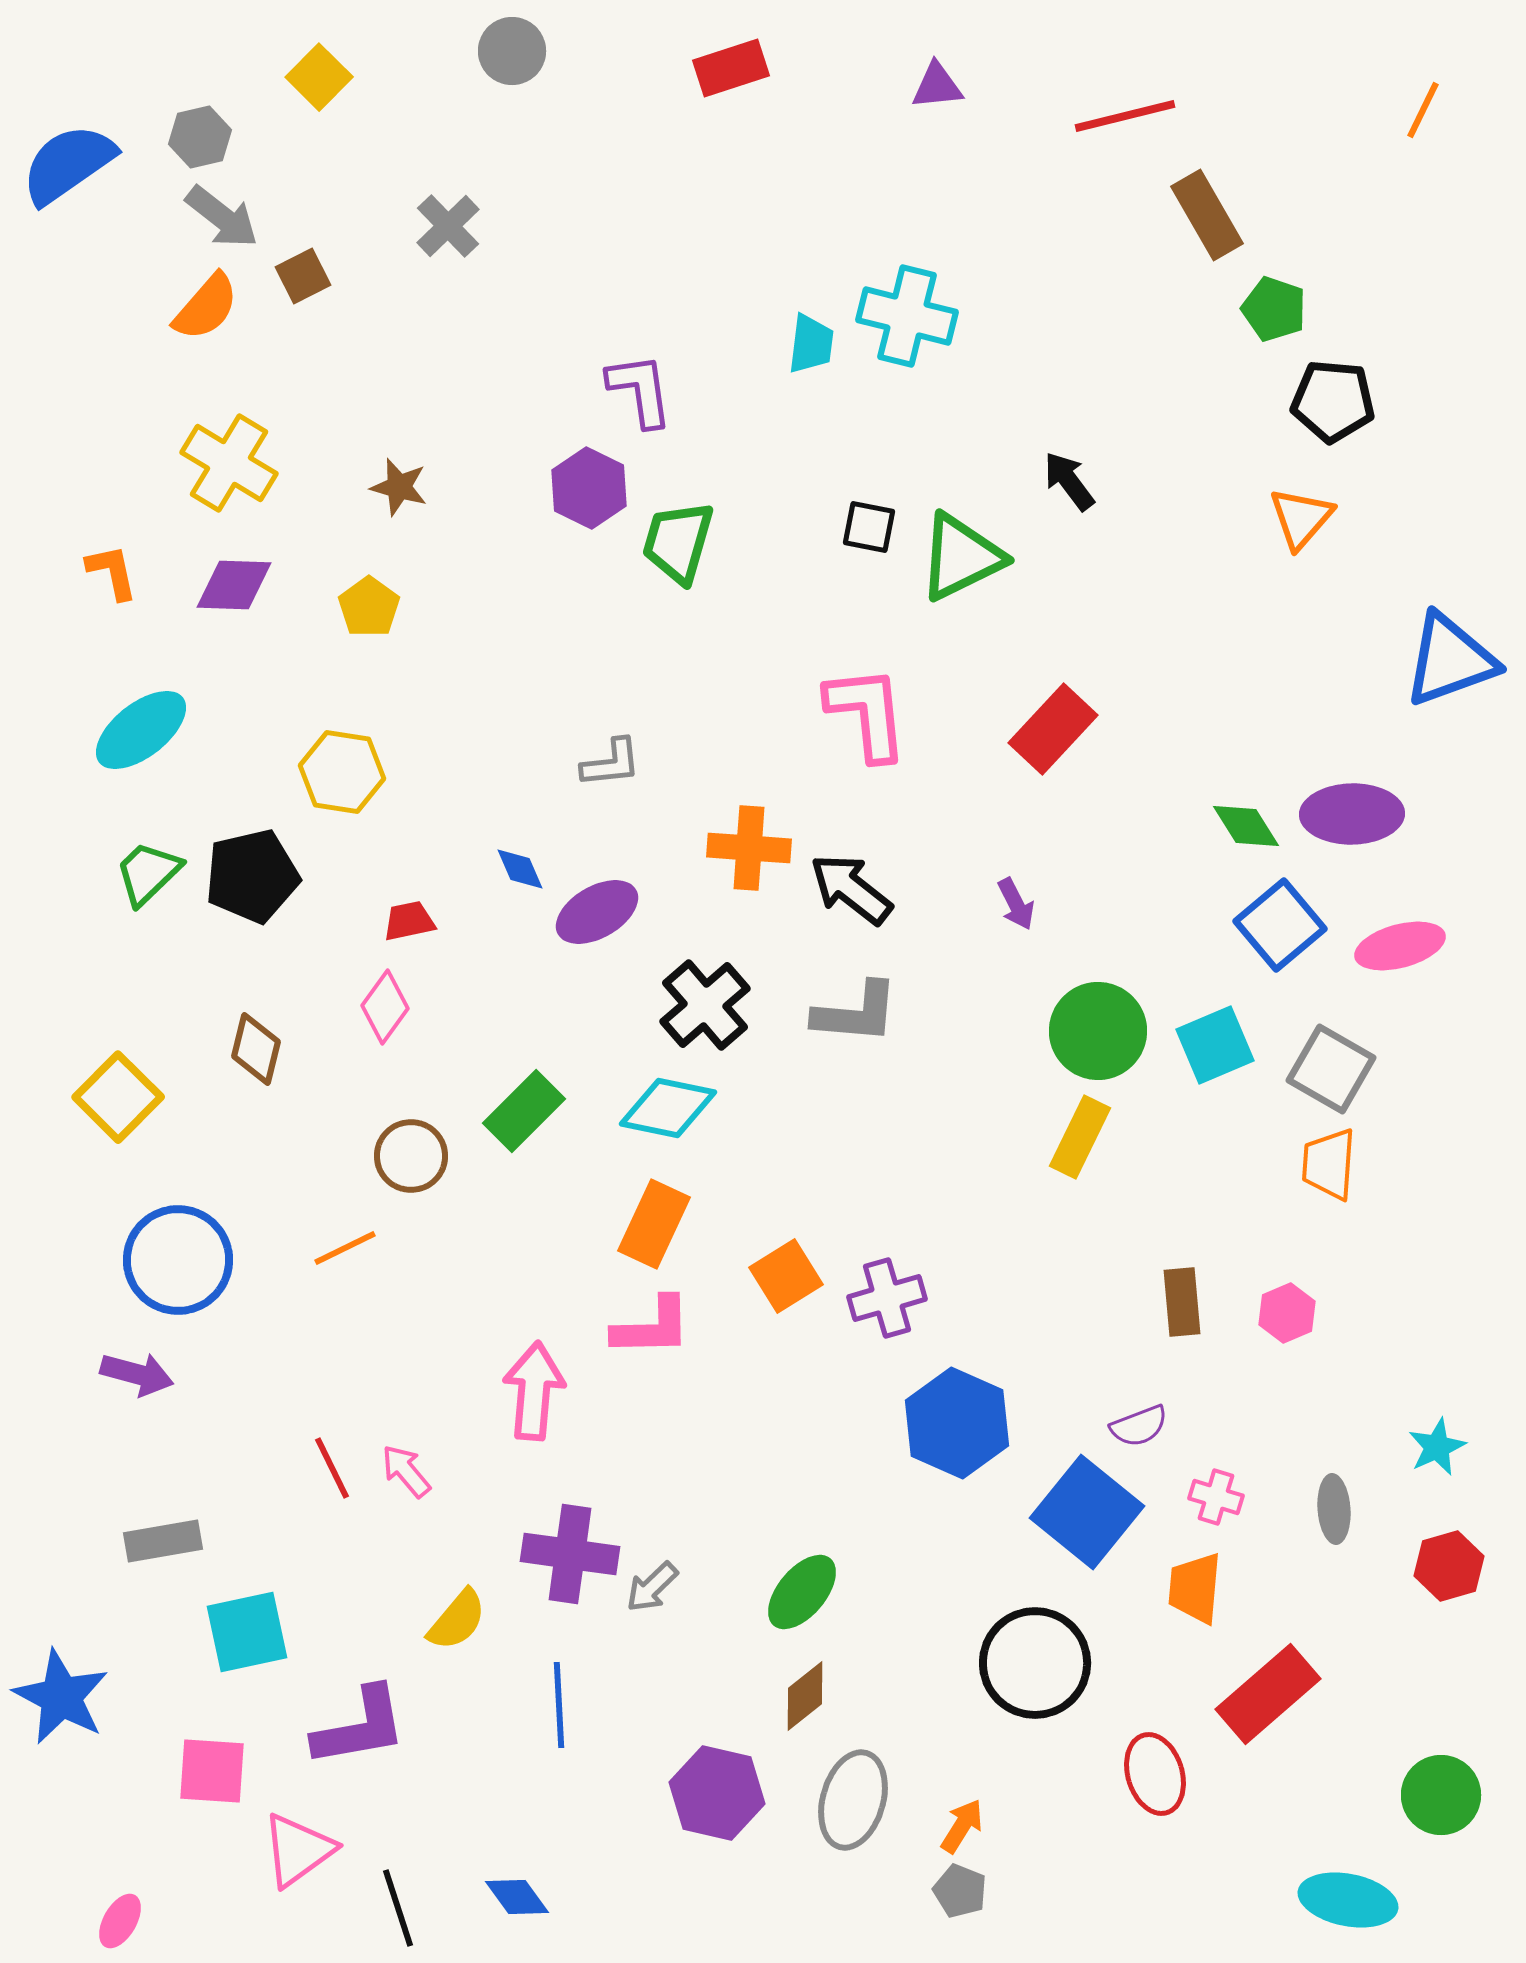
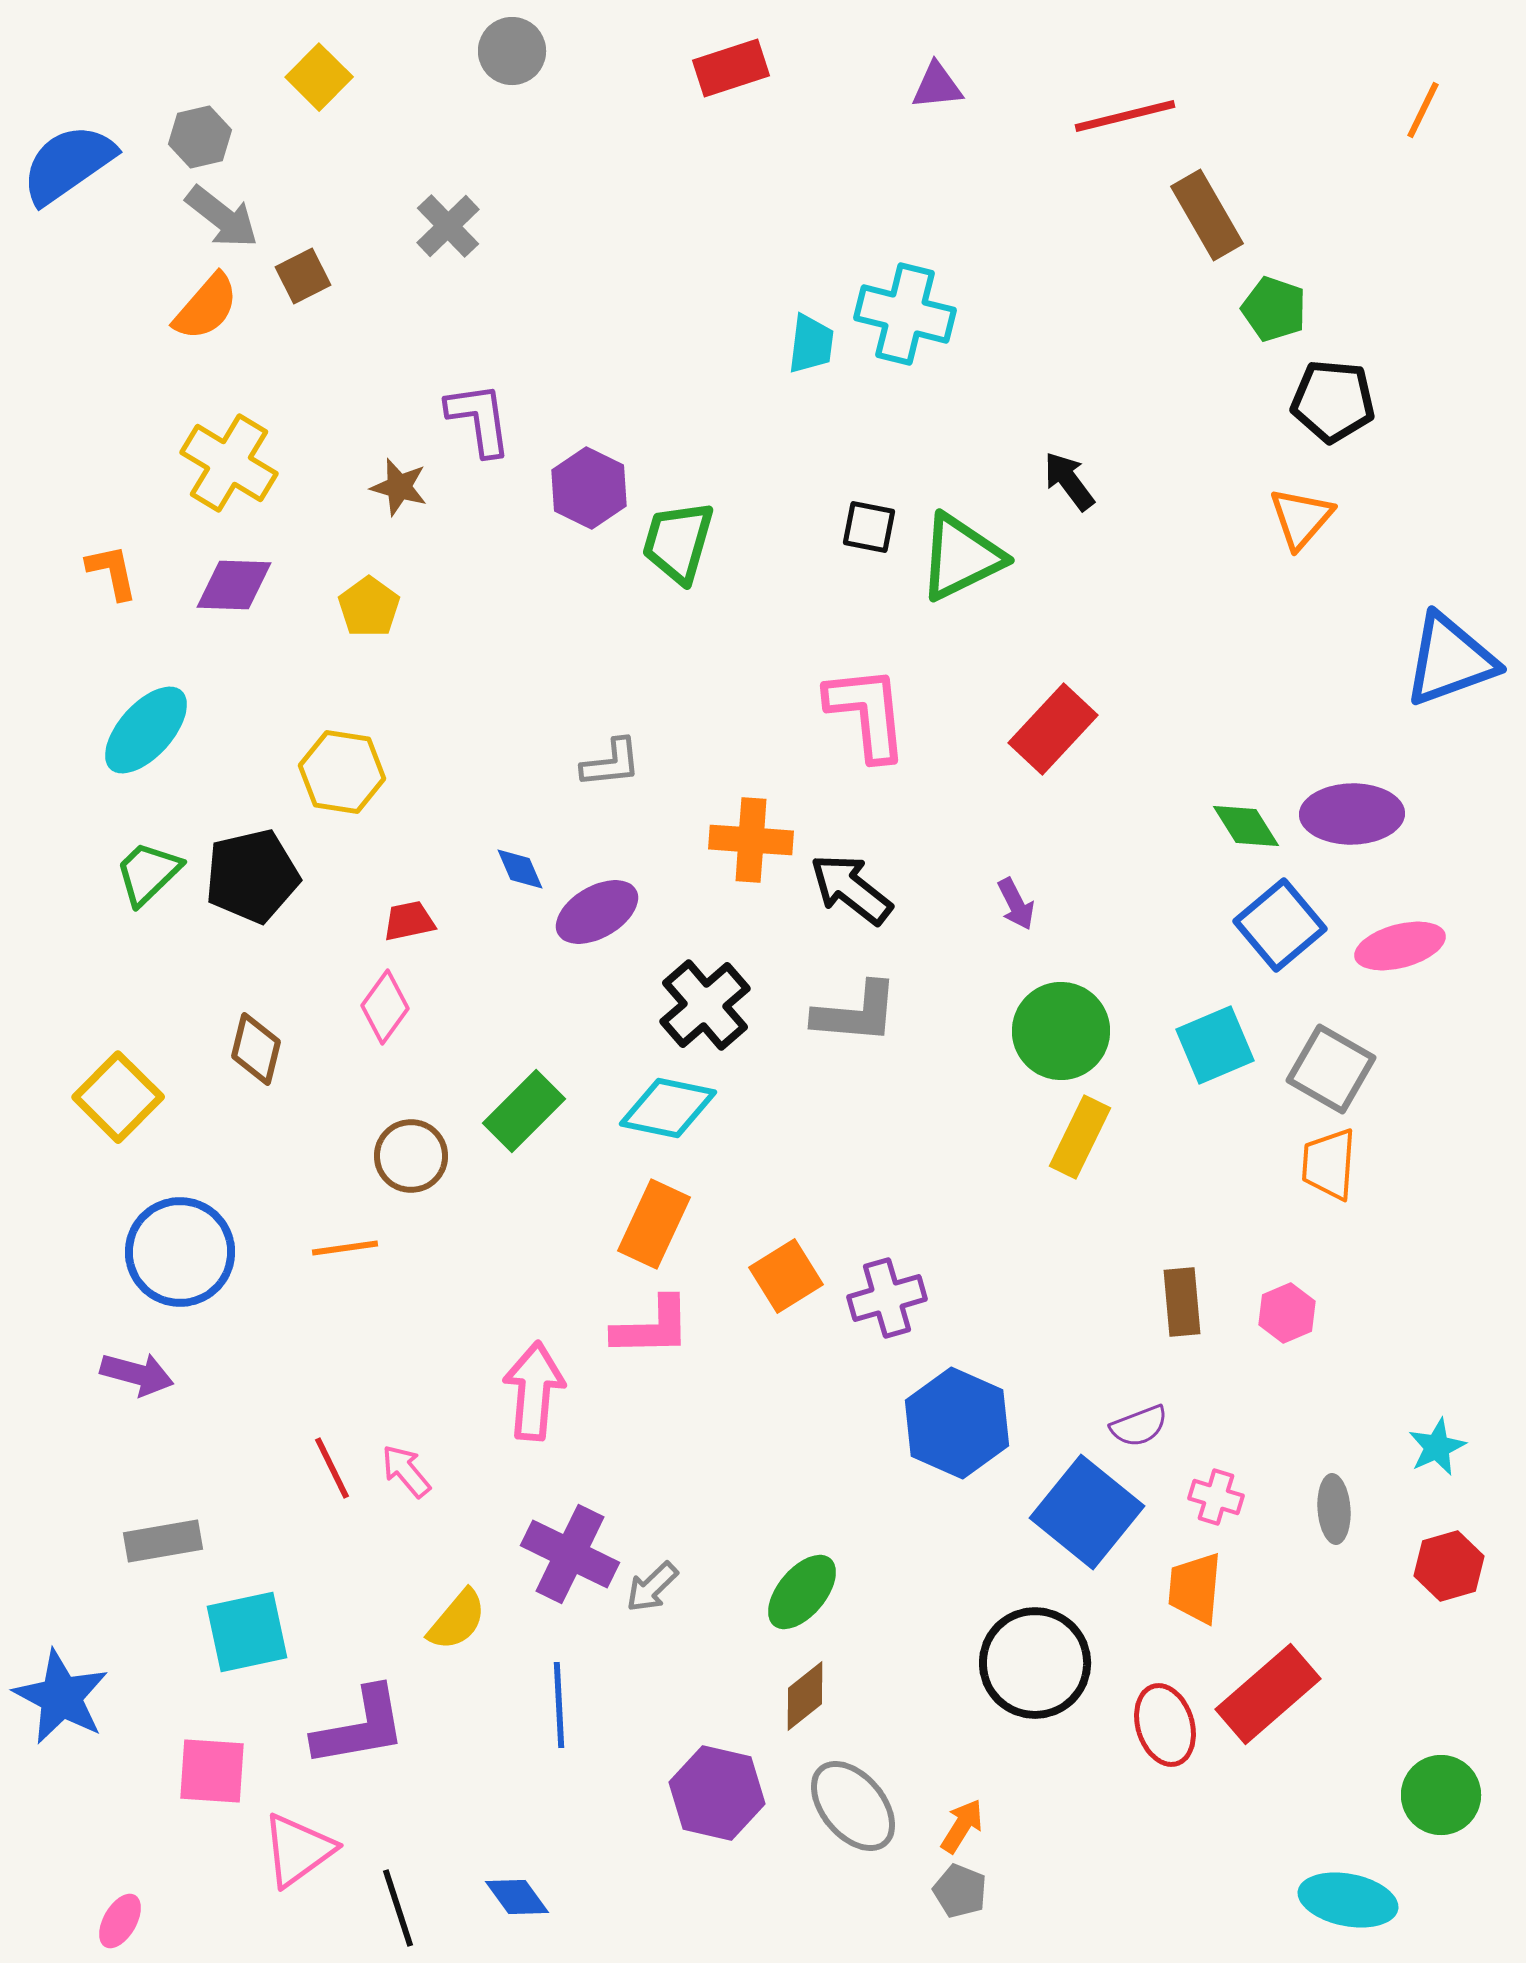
cyan cross at (907, 316): moved 2 px left, 2 px up
purple L-shape at (640, 390): moved 161 px left, 29 px down
cyan ellipse at (141, 730): moved 5 px right; rotated 10 degrees counterclockwise
orange cross at (749, 848): moved 2 px right, 8 px up
green circle at (1098, 1031): moved 37 px left
orange line at (345, 1248): rotated 18 degrees clockwise
blue circle at (178, 1260): moved 2 px right, 8 px up
purple cross at (570, 1554): rotated 18 degrees clockwise
red ellipse at (1155, 1774): moved 10 px right, 49 px up
gray ellipse at (853, 1800): moved 6 px down; rotated 56 degrees counterclockwise
